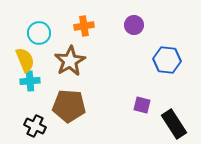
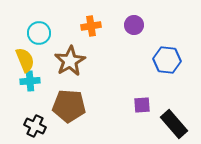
orange cross: moved 7 px right
purple square: rotated 18 degrees counterclockwise
black rectangle: rotated 8 degrees counterclockwise
